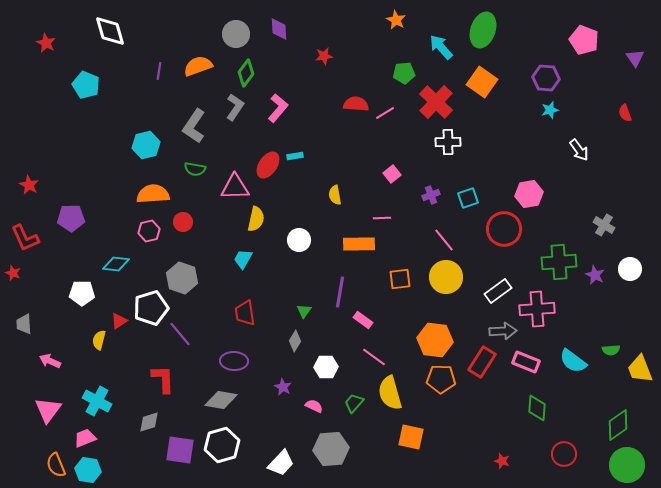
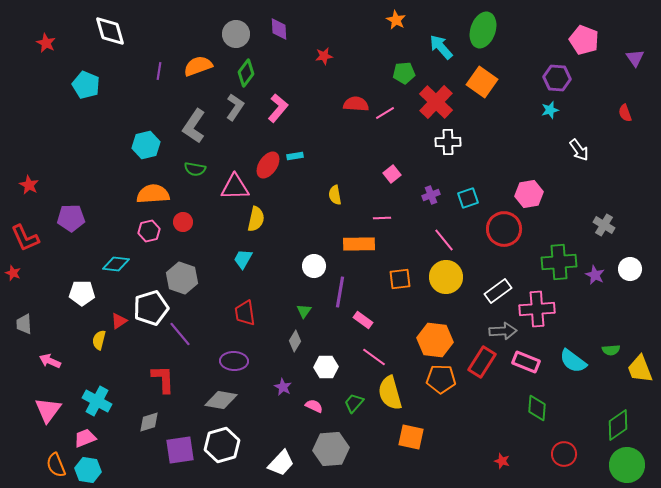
purple hexagon at (546, 78): moved 11 px right
white circle at (299, 240): moved 15 px right, 26 px down
purple square at (180, 450): rotated 16 degrees counterclockwise
